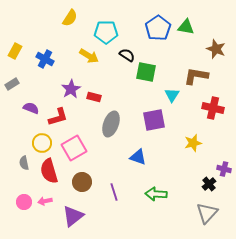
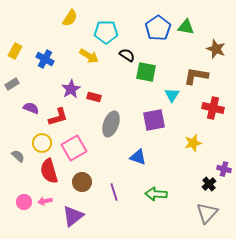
gray semicircle: moved 6 px left, 7 px up; rotated 144 degrees clockwise
